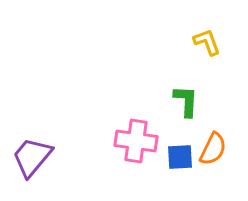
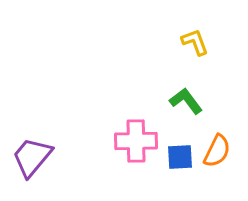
yellow L-shape: moved 12 px left
green L-shape: rotated 40 degrees counterclockwise
pink cross: rotated 9 degrees counterclockwise
orange semicircle: moved 4 px right, 2 px down
